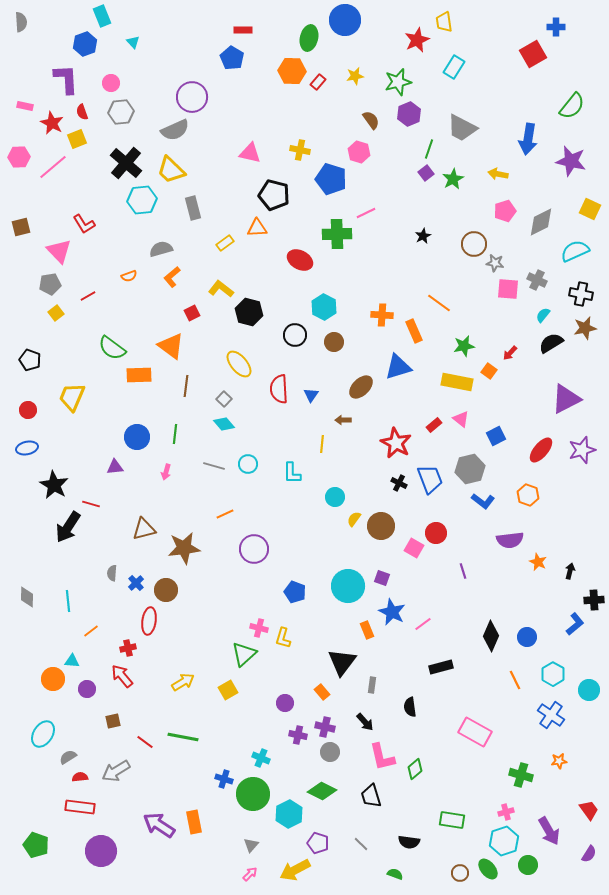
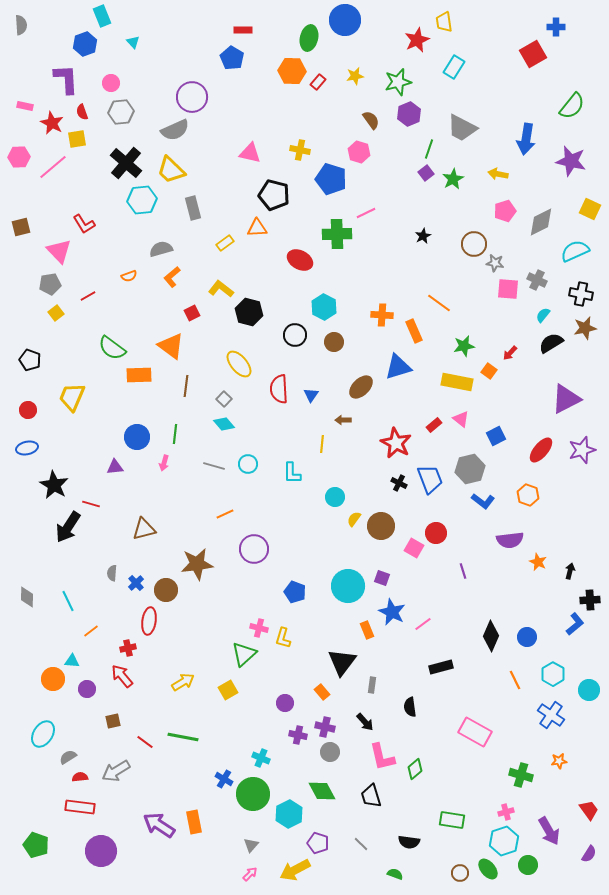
gray semicircle at (21, 22): moved 3 px down
yellow square at (77, 139): rotated 12 degrees clockwise
blue arrow at (528, 139): moved 2 px left
pink arrow at (166, 472): moved 2 px left, 9 px up
brown star at (184, 548): moved 13 px right, 16 px down
black cross at (594, 600): moved 4 px left
cyan line at (68, 601): rotated 20 degrees counterclockwise
blue cross at (224, 779): rotated 12 degrees clockwise
green diamond at (322, 791): rotated 36 degrees clockwise
